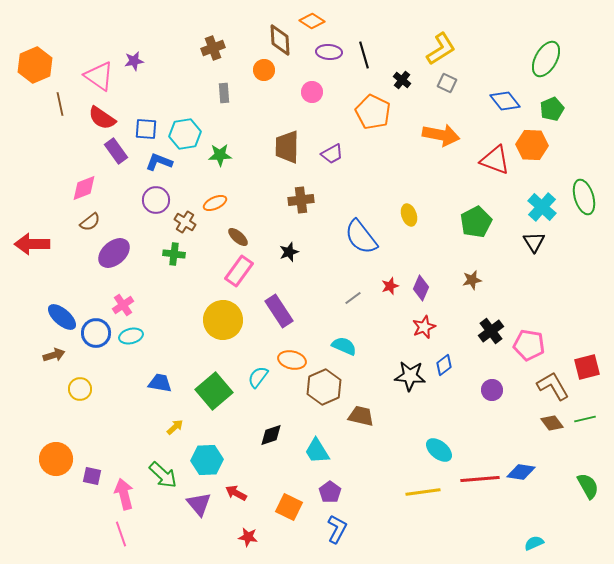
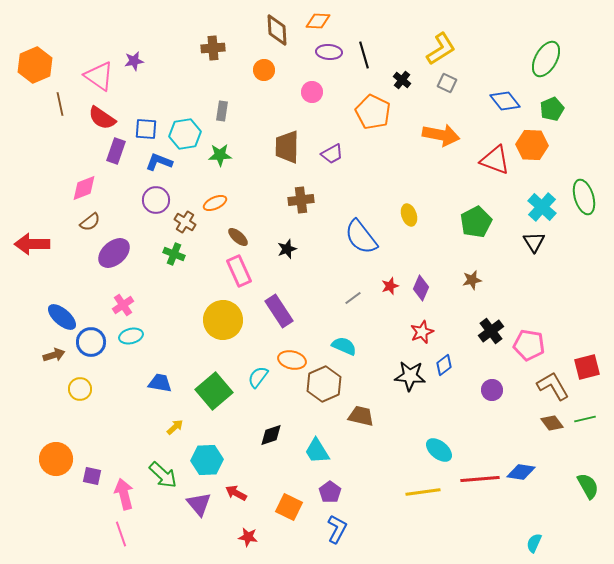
orange diamond at (312, 21): moved 6 px right; rotated 30 degrees counterclockwise
brown diamond at (280, 40): moved 3 px left, 10 px up
brown cross at (213, 48): rotated 15 degrees clockwise
gray rectangle at (224, 93): moved 2 px left, 18 px down; rotated 12 degrees clockwise
purple rectangle at (116, 151): rotated 55 degrees clockwise
black star at (289, 252): moved 2 px left, 3 px up
green cross at (174, 254): rotated 15 degrees clockwise
pink rectangle at (239, 271): rotated 60 degrees counterclockwise
red star at (424, 327): moved 2 px left, 5 px down
blue circle at (96, 333): moved 5 px left, 9 px down
brown hexagon at (324, 387): moved 3 px up
cyan semicircle at (534, 543): rotated 42 degrees counterclockwise
